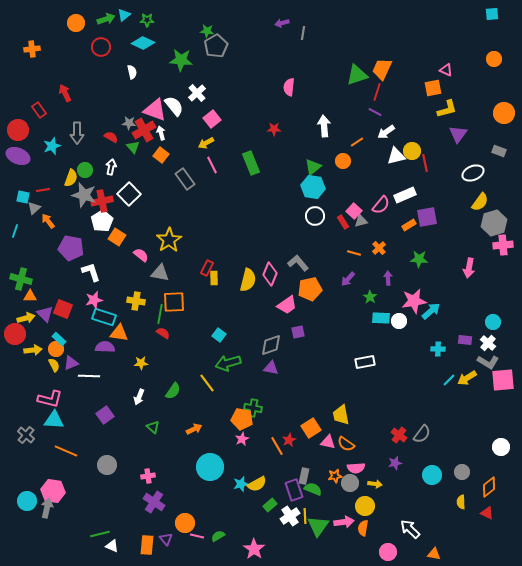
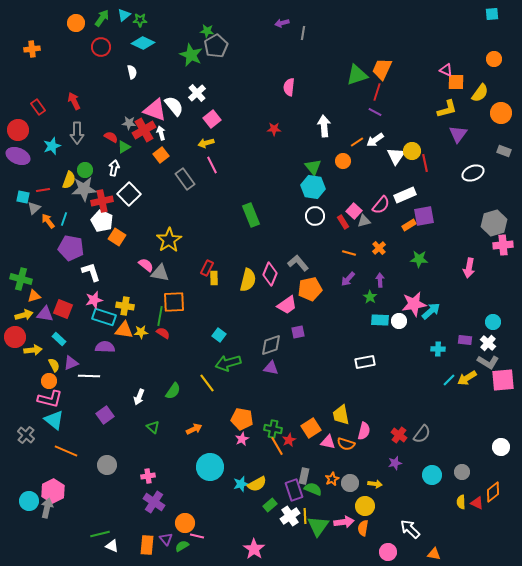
green arrow at (106, 19): moved 4 px left, 1 px up; rotated 36 degrees counterclockwise
green star at (147, 20): moved 7 px left
green star at (181, 60): moved 10 px right, 5 px up; rotated 20 degrees clockwise
orange square at (433, 88): moved 23 px right, 6 px up; rotated 12 degrees clockwise
red arrow at (65, 93): moved 9 px right, 8 px down
red rectangle at (39, 110): moved 1 px left, 3 px up
orange circle at (504, 113): moved 3 px left
white arrow at (386, 132): moved 11 px left, 8 px down
yellow arrow at (206, 143): rotated 14 degrees clockwise
green triangle at (133, 147): moved 9 px left; rotated 40 degrees clockwise
gray rectangle at (499, 151): moved 5 px right
orange square at (161, 155): rotated 14 degrees clockwise
white triangle at (396, 156): rotated 42 degrees counterclockwise
green rectangle at (251, 163): moved 52 px down
white arrow at (111, 167): moved 3 px right, 1 px down
green triangle at (313, 167): rotated 30 degrees counterclockwise
yellow semicircle at (71, 178): moved 2 px left, 2 px down
gray star at (84, 195): moved 6 px up; rotated 20 degrees counterclockwise
yellow semicircle at (480, 202): moved 109 px up
purple square at (427, 217): moved 3 px left, 1 px up
white pentagon at (102, 221): rotated 15 degrees counterclockwise
gray triangle at (361, 221): moved 3 px right
cyan line at (15, 231): moved 49 px right, 12 px up
orange line at (354, 253): moved 5 px left
pink semicircle at (141, 255): moved 5 px right, 10 px down
purple arrow at (388, 278): moved 8 px left, 2 px down
orange triangle at (30, 296): moved 4 px right; rotated 16 degrees counterclockwise
yellow cross at (136, 301): moved 11 px left, 5 px down
pink star at (414, 301): moved 3 px down
purple triangle at (45, 314): rotated 36 degrees counterclockwise
green line at (160, 314): moved 2 px down
yellow arrow at (26, 318): moved 2 px left, 3 px up
cyan rectangle at (381, 318): moved 1 px left, 2 px down
orange triangle at (119, 333): moved 5 px right, 3 px up
red circle at (15, 334): moved 3 px down
orange circle at (56, 349): moved 7 px left, 32 px down
yellow star at (141, 363): moved 31 px up
green cross at (253, 408): moved 20 px right, 21 px down
cyan triangle at (54, 420): rotated 35 degrees clockwise
orange semicircle at (346, 444): rotated 18 degrees counterclockwise
pink semicircle at (356, 468): moved 8 px right, 37 px up; rotated 72 degrees counterclockwise
orange star at (335, 476): moved 3 px left, 3 px down; rotated 16 degrees counterclockwise
orange diamond at (489, 487): moved 4 px right, 5 px down
pink hexagon at (53, 491): rotated 25 degrees clockwise
cyan circle at (27, 501): moved 2 px right
red triangle at (487, 513): moved 10 px left, 10 px up
green semicircle at (218, 536): moved 36 px left, 10 px down
